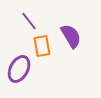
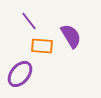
orange rectangle: rotated 75 degrees counterclockwise
purple ellipse: moved 1 px right, 5 px down; rotated 12 degrees clockwise
